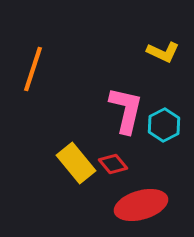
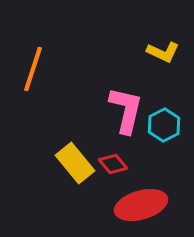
yellow rectangle: moved 1 px left
